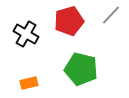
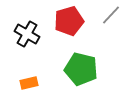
black cross: moved 1 px right
